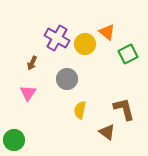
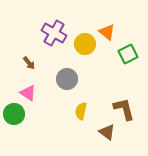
purple cross: moved 3 px left, 5 px up
brown arrow: moved 3 px left; rotated 64 degrees counterclockwise
pink triangle: rotated 30 degrees counterclockwise
yellow semicircle: moved 1 px right, 1 px down
green circle: moved 26 px up
